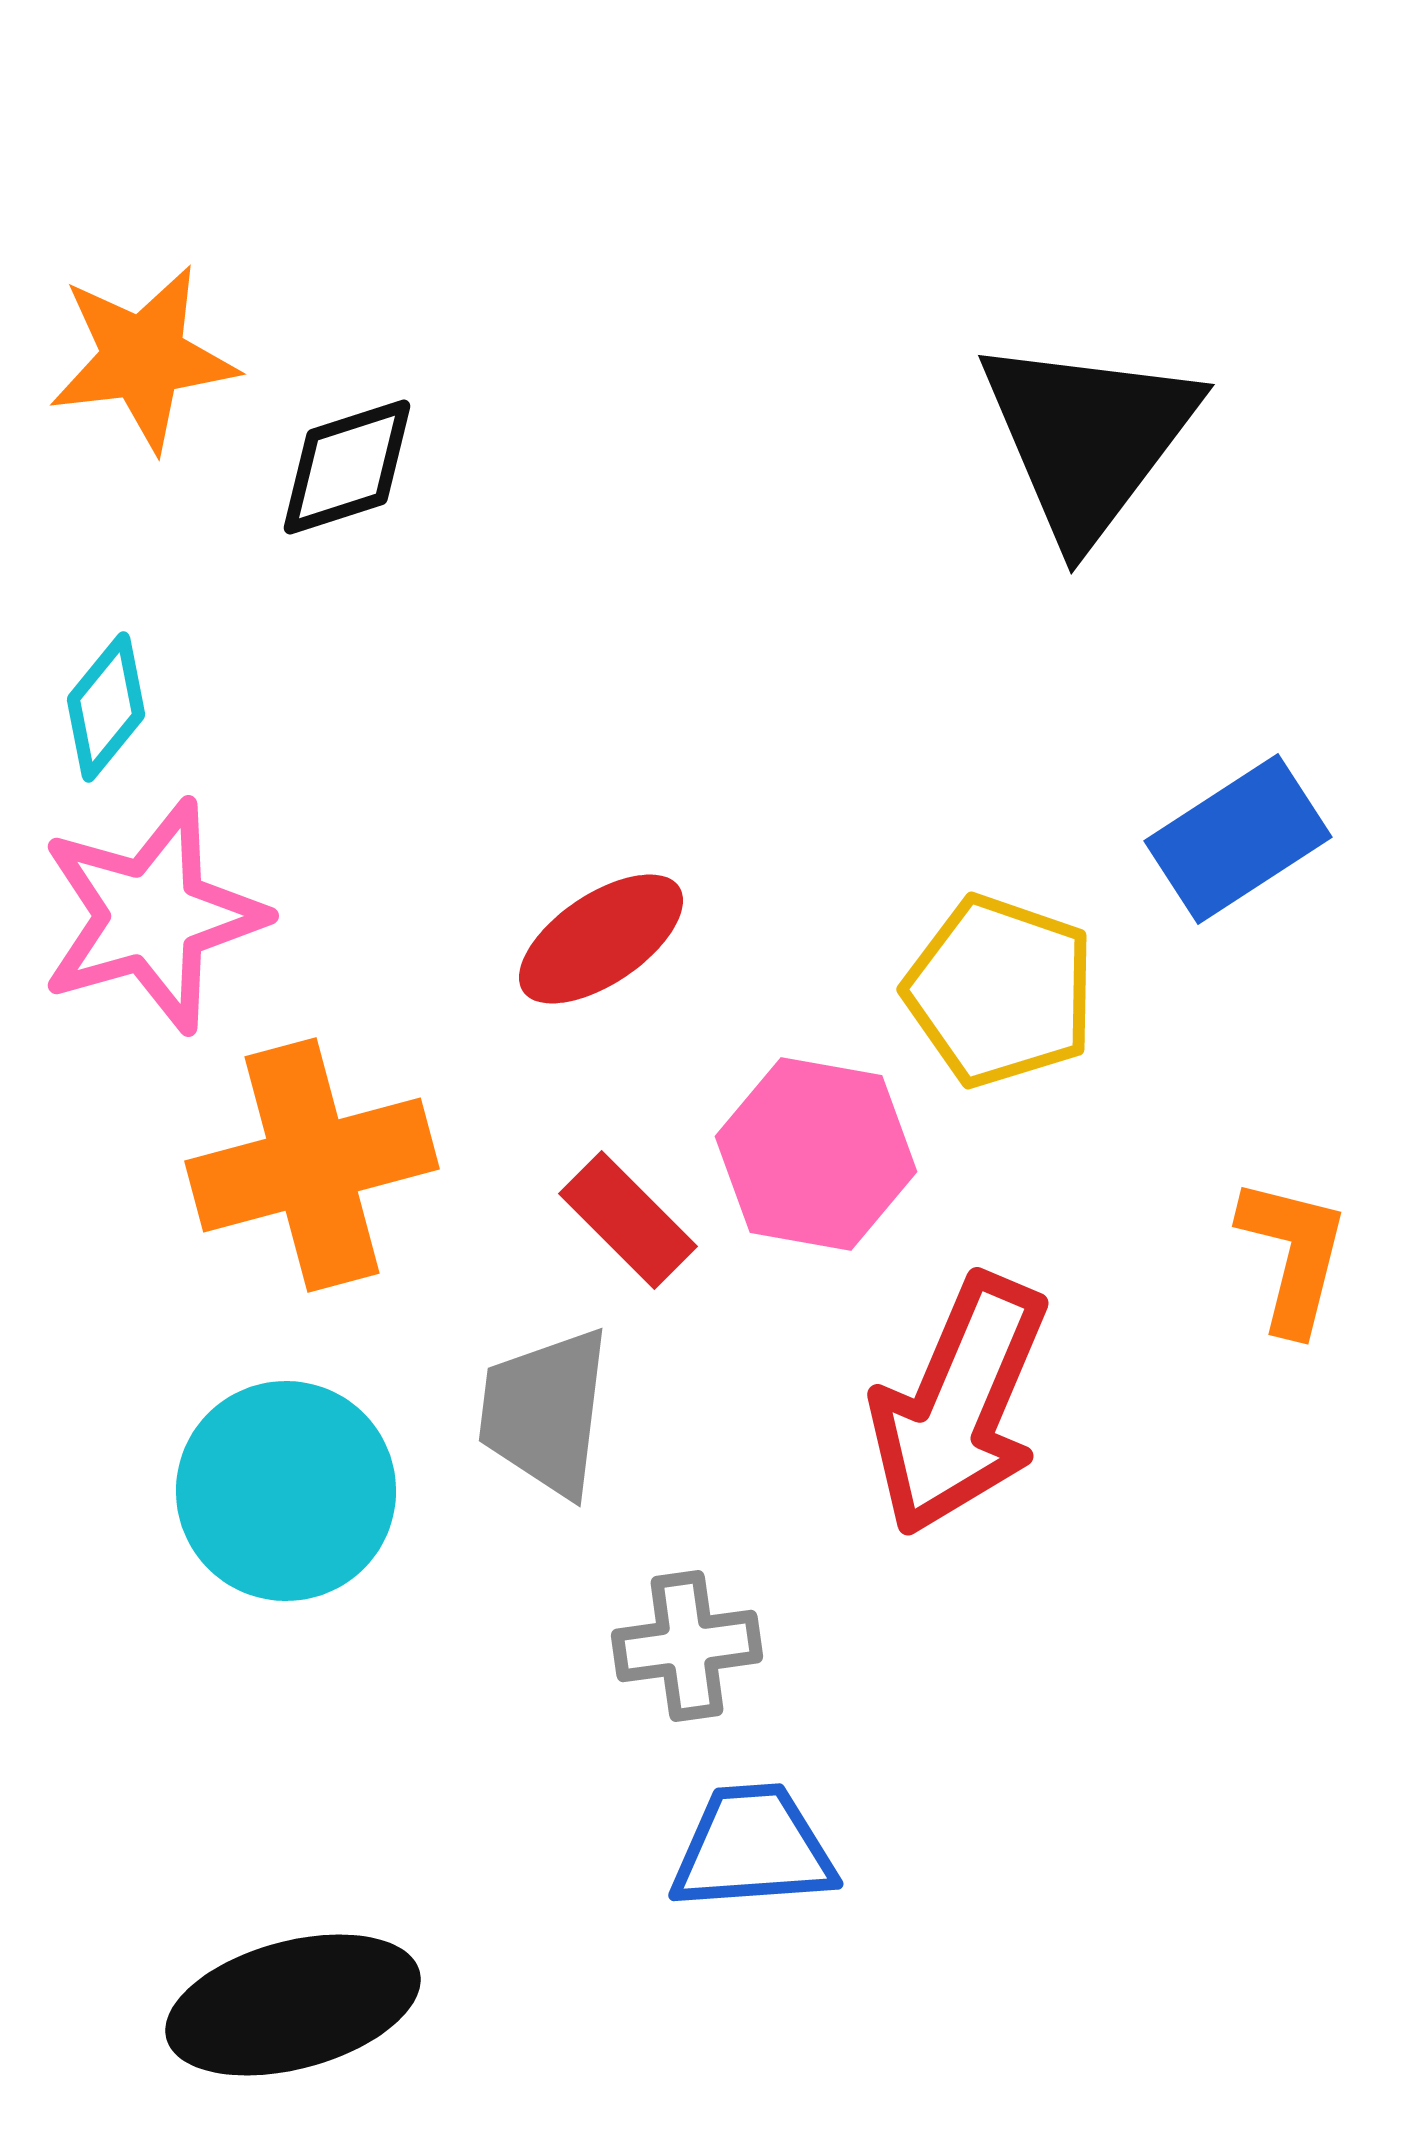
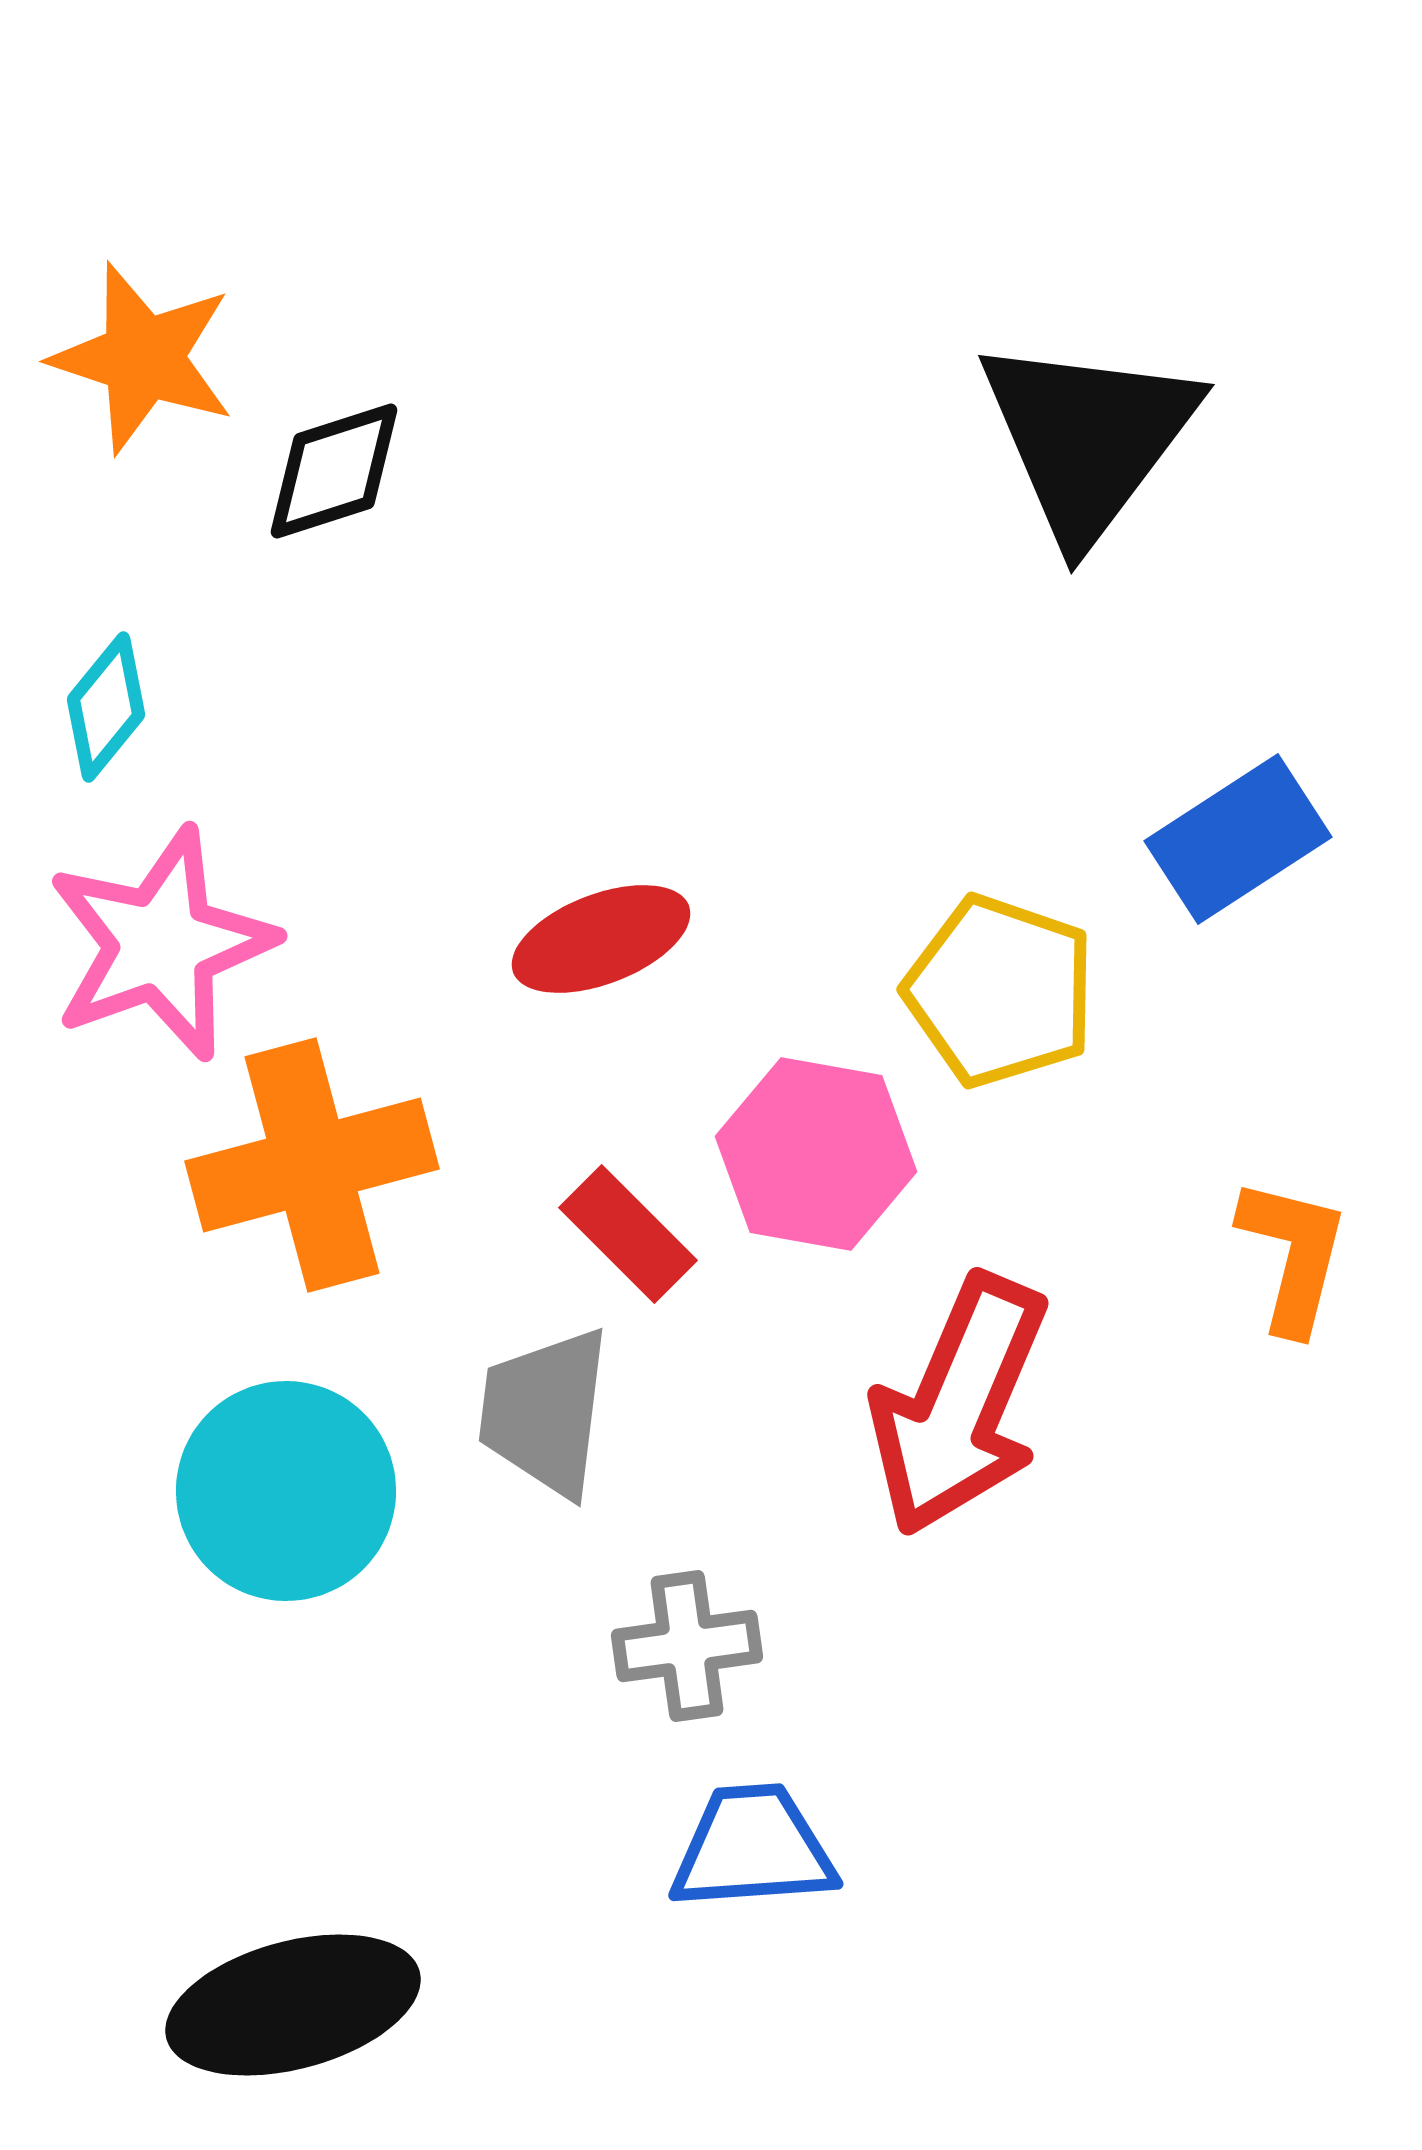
orange star: rotated 25 degrees clockwise
black diamond: moved 13 px left, 4 px down
pink star: moved 9 px right, 28 px down; rotated 4 degrees counterclockwise
red ellipse: rotated 13 degrees clockwise
red rectangle: moved 14 px down
